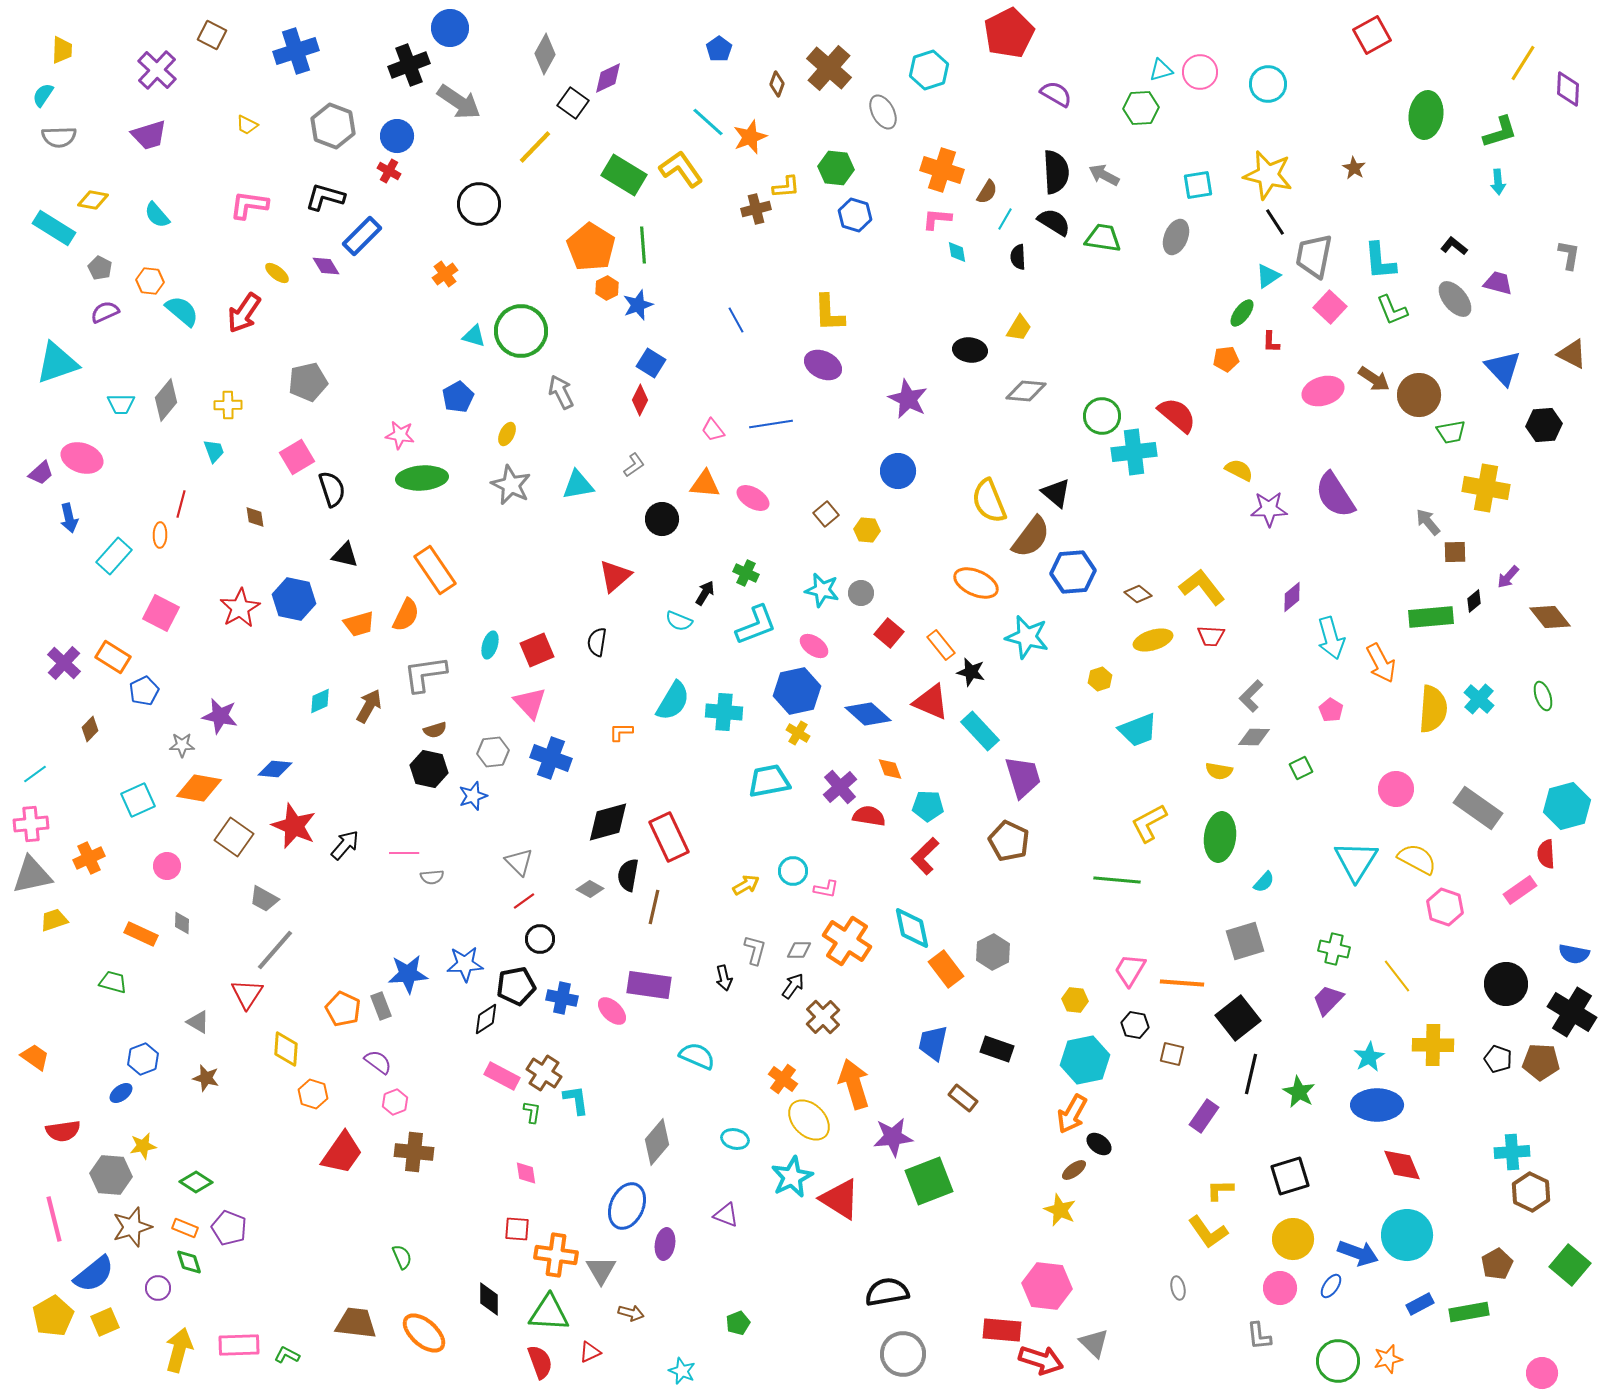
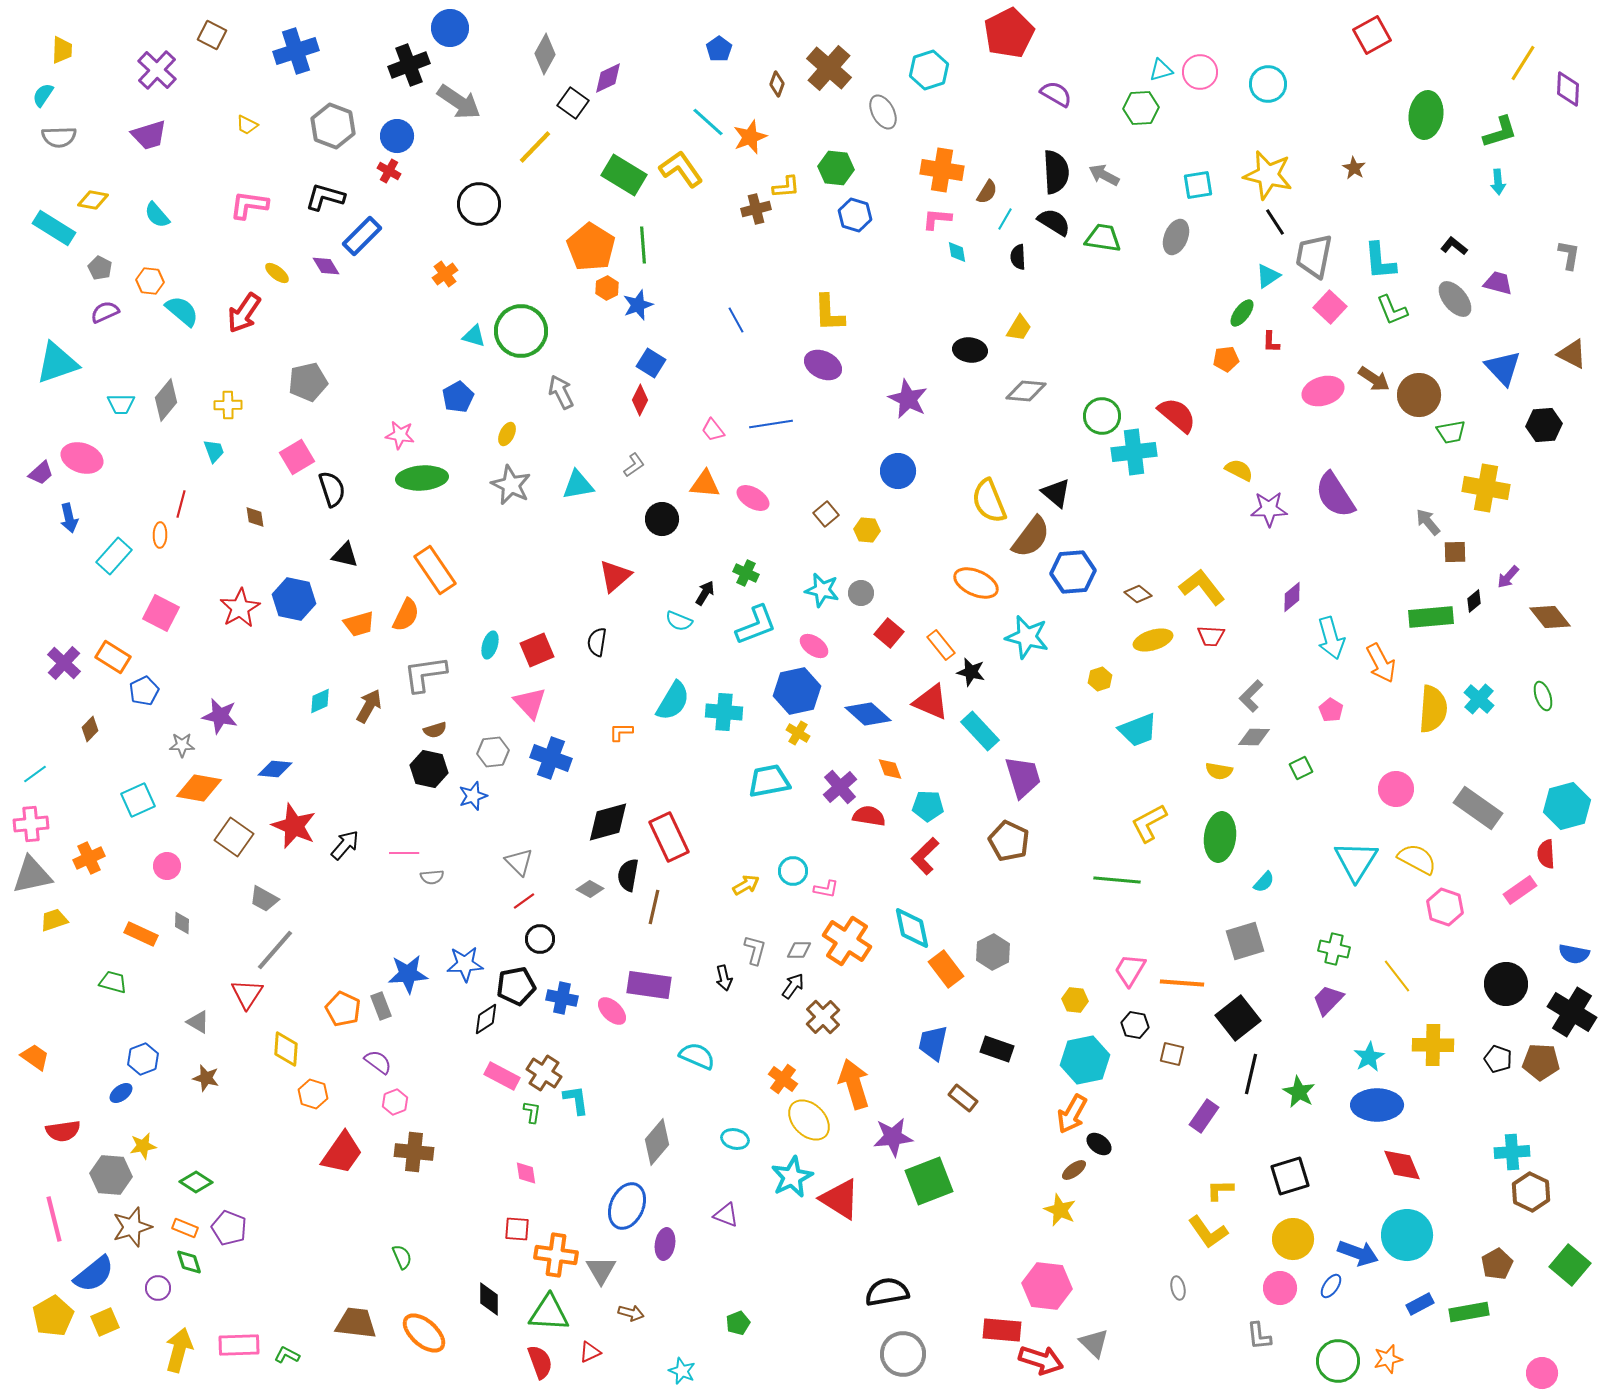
orange cross at (942, 170): rotated 9 degrees counterclockwise
